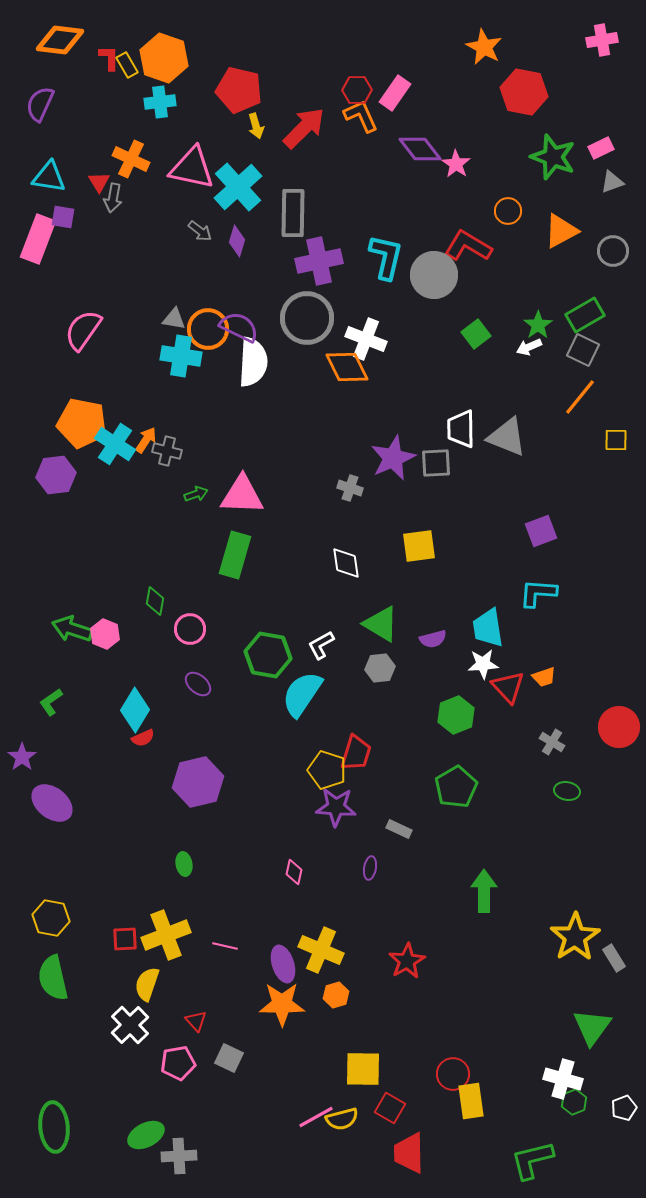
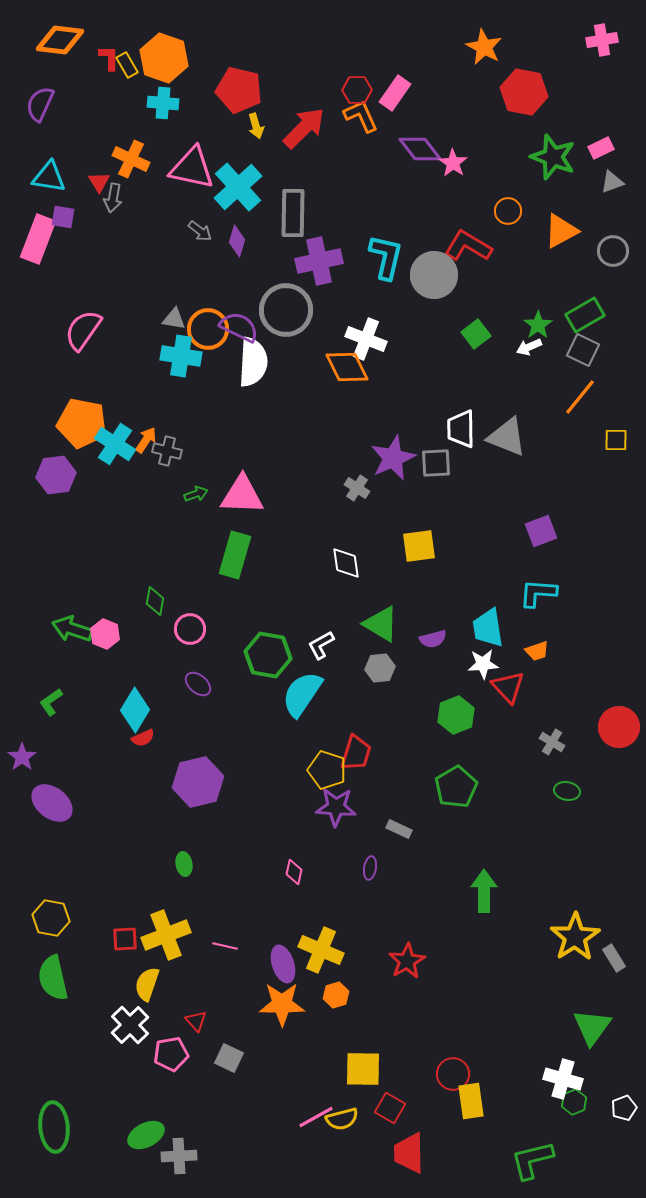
cyan cross at (160, 102): moved 3 px right, 1 px down; rotated 12 degrees clockwise
pink star at (456, 164): moved 3 px left, 1 px up
gray circle at (307, 318): moved 21 px left, 8 px up
gray cross at (350, 488): moved 7 px right; rotated 15 degrees clockwise
orange trapezoid at (544, 677): moved 7 px left, 26 px up
pink pentagon at (178, 1063): moved 7 px left, 9 px up
